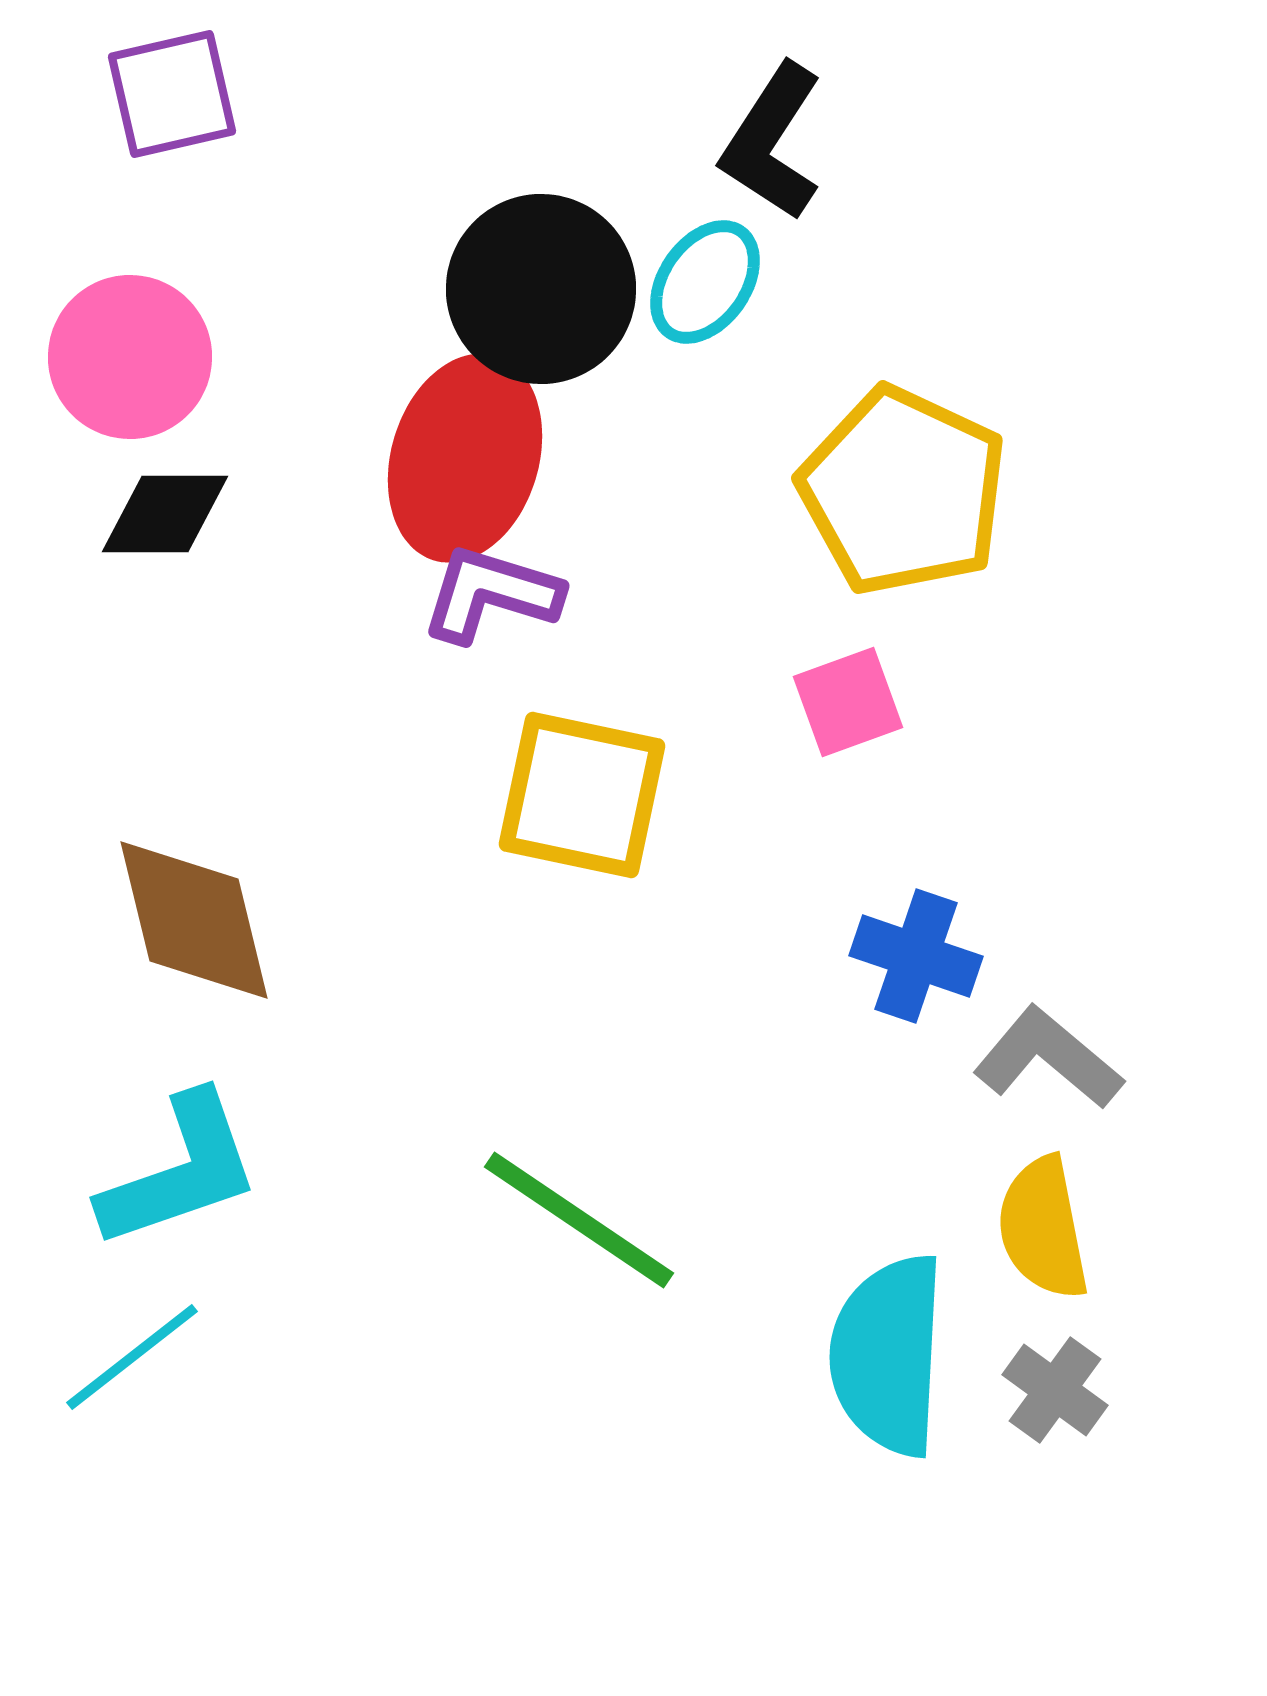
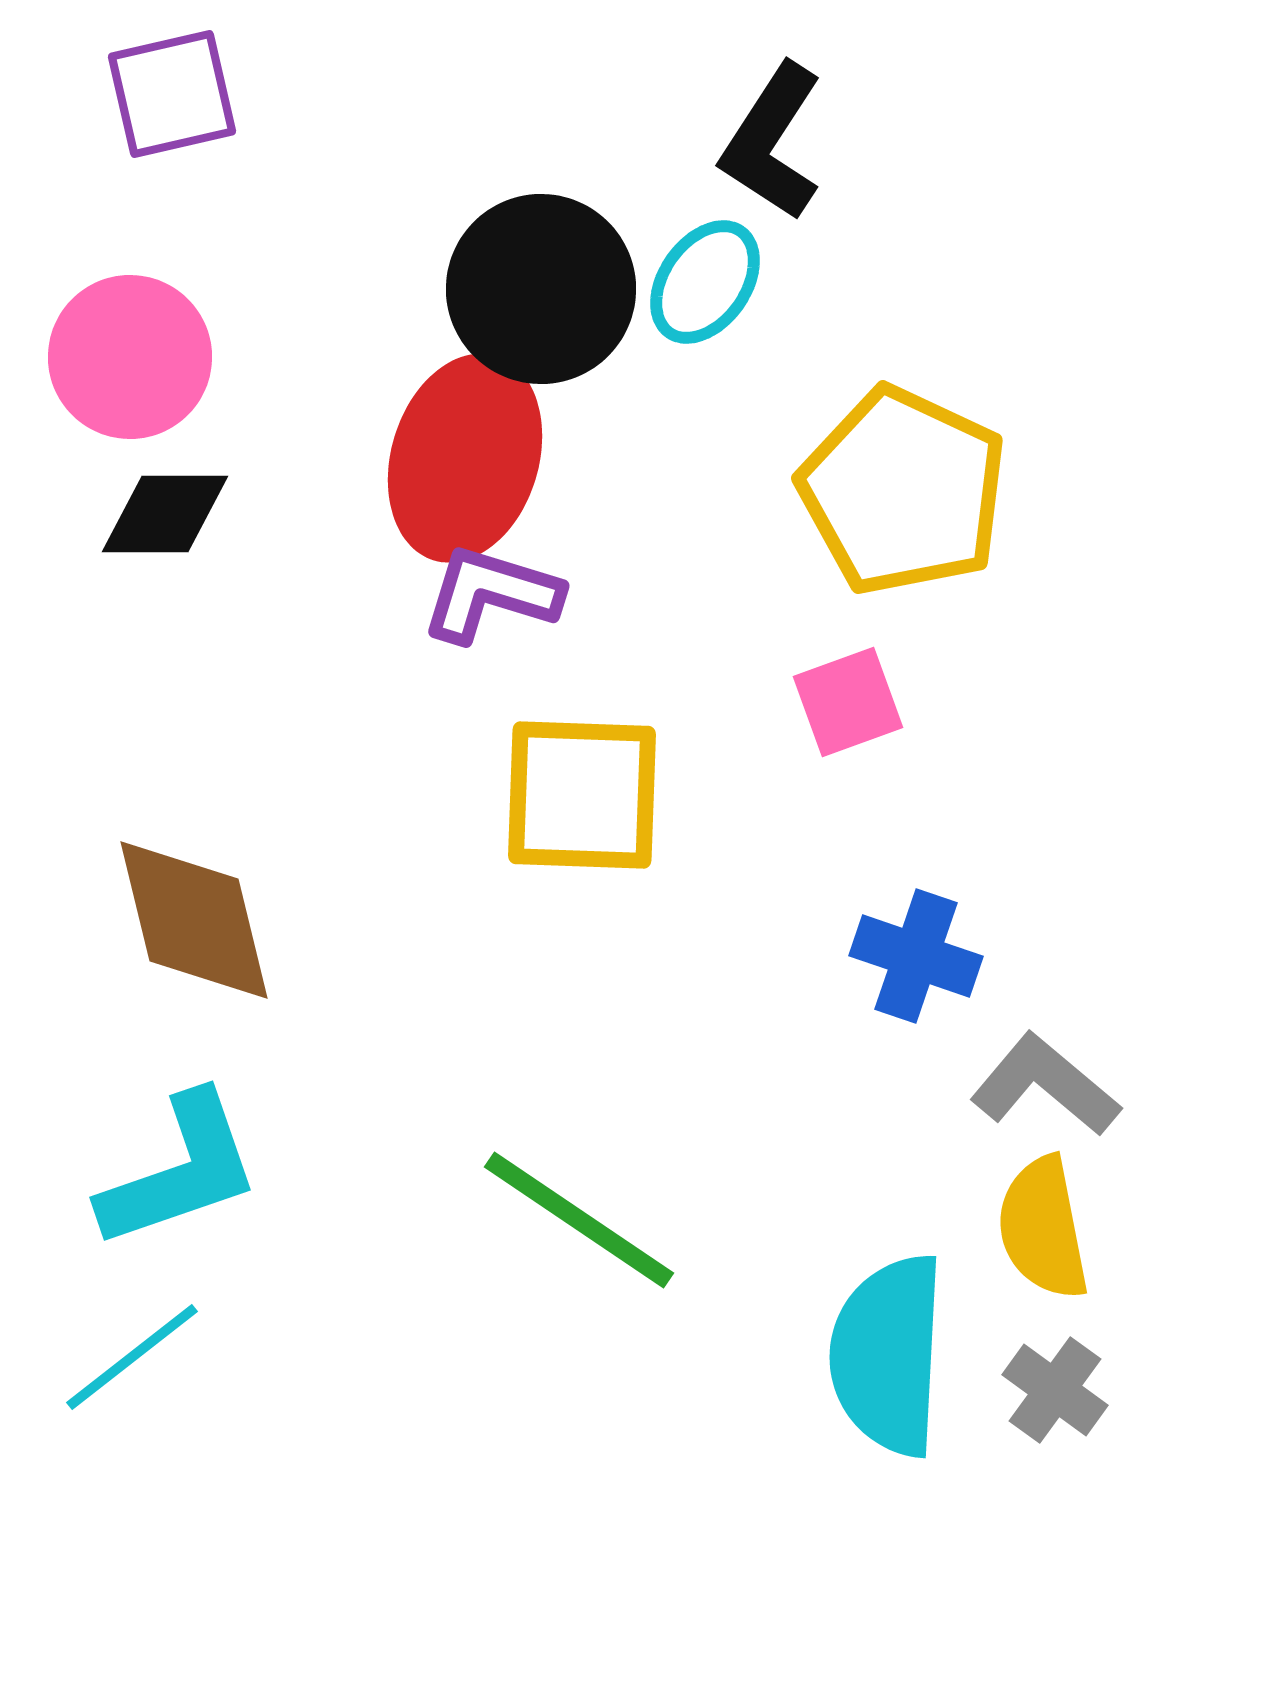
yellow square: rotated 10 degrees counterclockwise
gray L-shape: moved 3 px left, 27 px down
